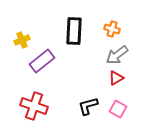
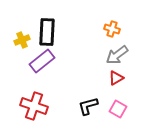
black rectangle: moved 27 px left, 1 px down
